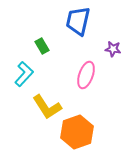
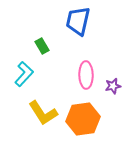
purple star: moved 37 px down; rotated 21 degrees counterclockwise
pink ellipse: rotated 20 degrees counterclockwise
yellow L-shape: moved 4 px left, 6 px down
orange hexagon: moved 6 px right, 13 px up; rotated 12 degrees clockwise
